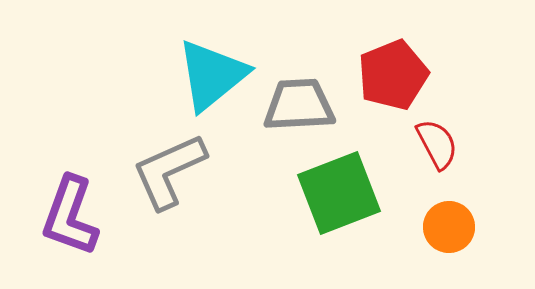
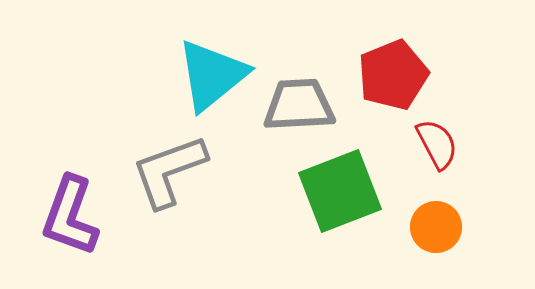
gray L-shape: rotated 4 degrees clockwise
green square: moved 1 px right, 2 px up
orange circle: moved 13 px left
